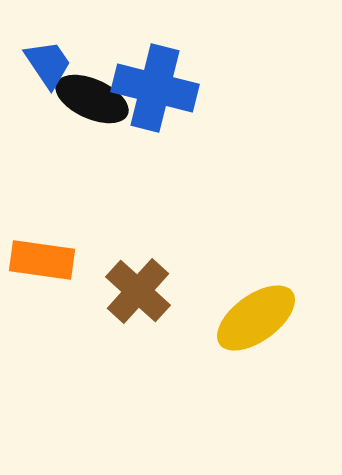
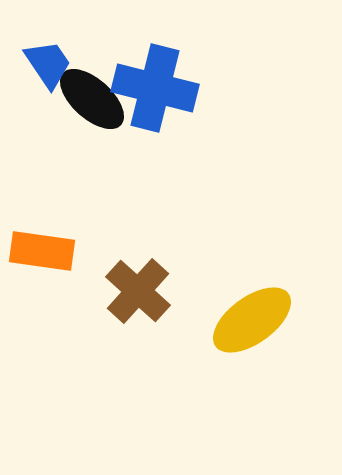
black ellipse: rotated 18 degrees clockwise
orange rectangle: moved 9 px up
yellow ellipse: moved 4 px left, 2 px down
